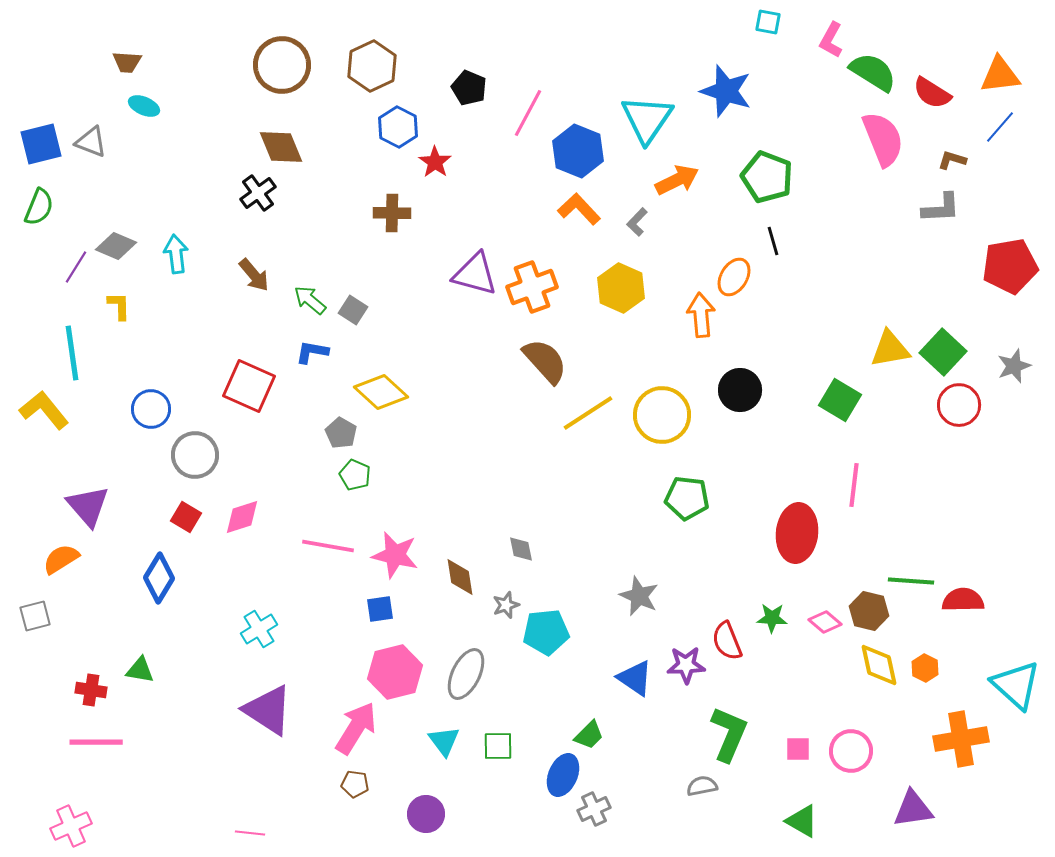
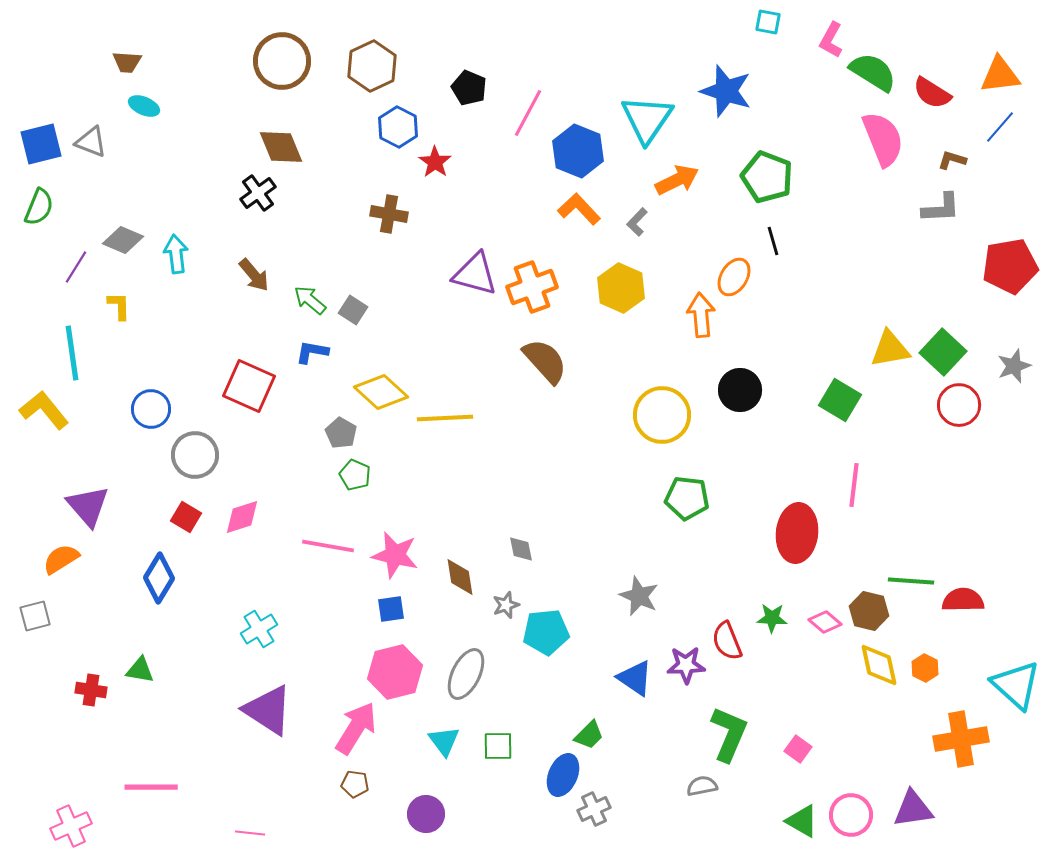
brown circle at (282, 65): moved 4 px up
brown cross at (392, 213): moved 3 px left, 1 px down; rotated 9 degrees clockwise
gray diamond at (116, 246): moved 7 px right, 6 px up
yellow line at (588, 413): moved 143 px left, 5 px down; rotated 30 degrees clockwise
blue square at (380, 609): moved 11 px right
pink line at (96, 742): moved 55 px right, 45 px down
pink square at (798, 749): rotated 36 degrees clockwise
pink circle at (851, 751): moved 64 px down
